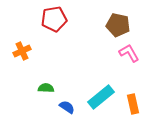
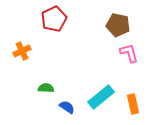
red pentagon: rotated 15 degrees counterclockwise
pink L-shape: rotated 15 degrees clockwise
